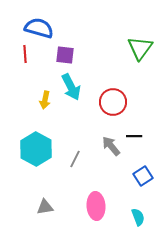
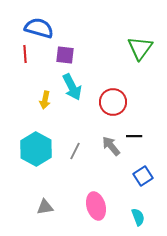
cyan arrow: moved 1 px right
gray line: moved 8 px up
pink ellipse: rotated 12 degrees counterclockwise
